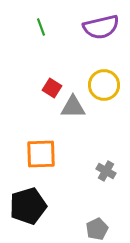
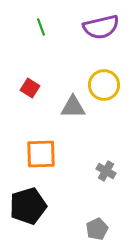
red square: moved 22 px left
